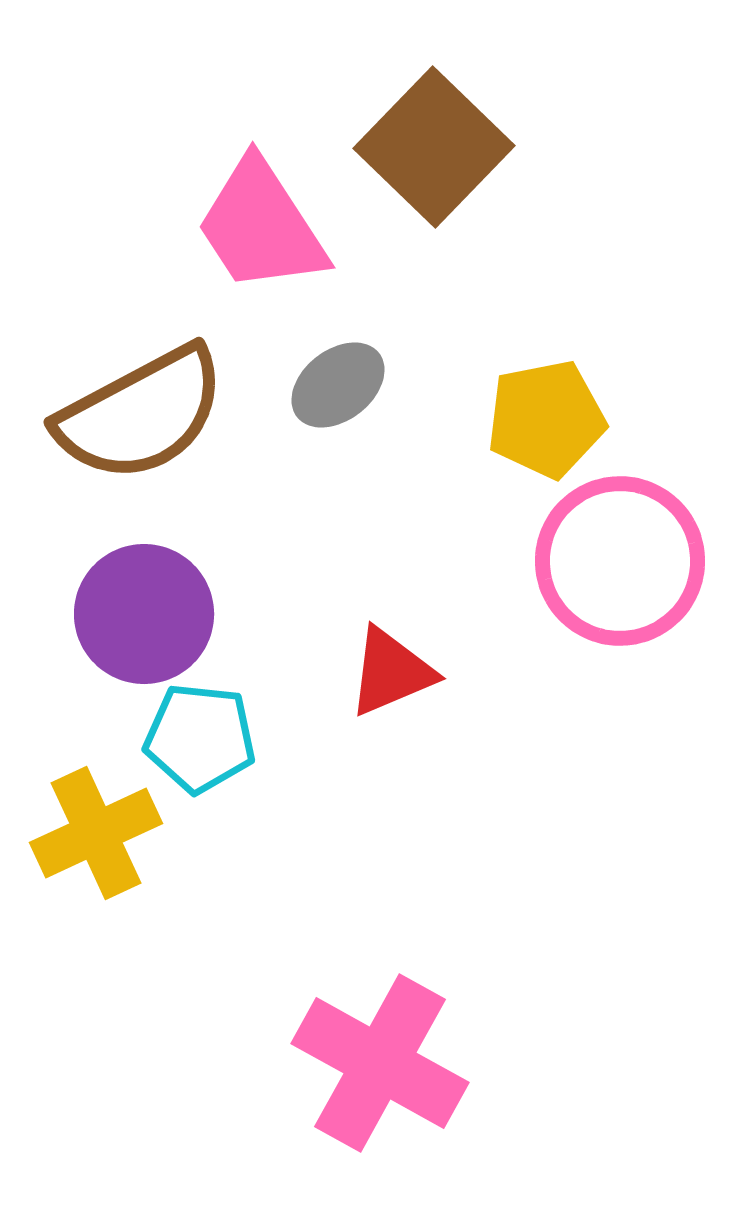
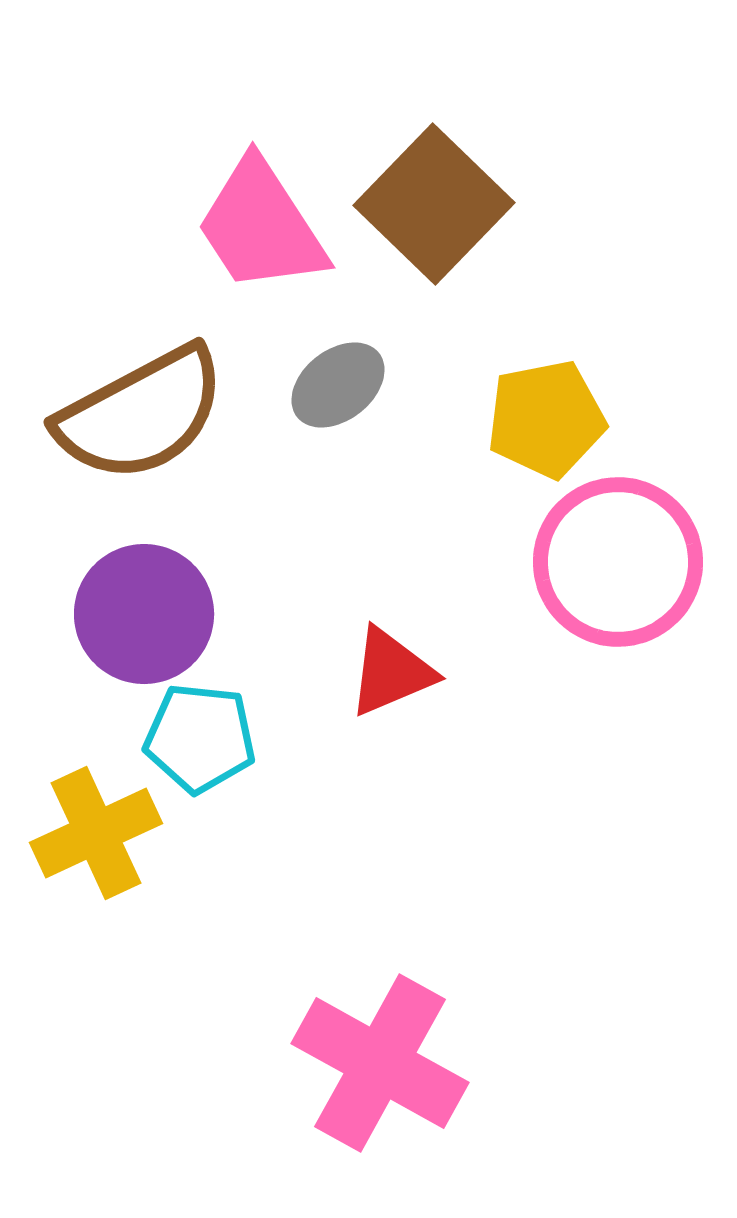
brown square: moved 57 px down
pink circle: moved 2 px left, 1 px down
